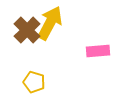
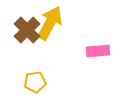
yellow pentagon: moved 1 px right; rotated 25 degrees counterclockwise
